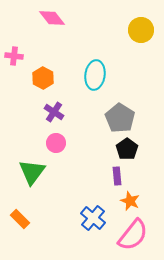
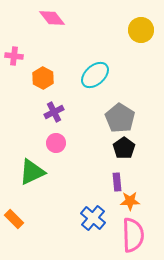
cyan ellipse: rotated 40 degrees clockwise
purple cross: rotated 30 degrees clockwise
black pentagon: moved 3 px left, 1 px up
green triangle: rotated 28 degrees clockwise
purple rectangle: moved 6 px down
orange star: rotated 24 degrees counterclockwise
orange rectangle: moved 6 px left
pink semicircle: rotated 40 degrees counterclockwise
